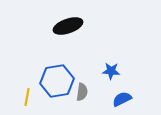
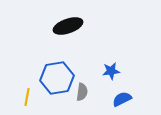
blue star: rotated 12 degrees counterclockwise
blue hexagon: moved 3 px up
